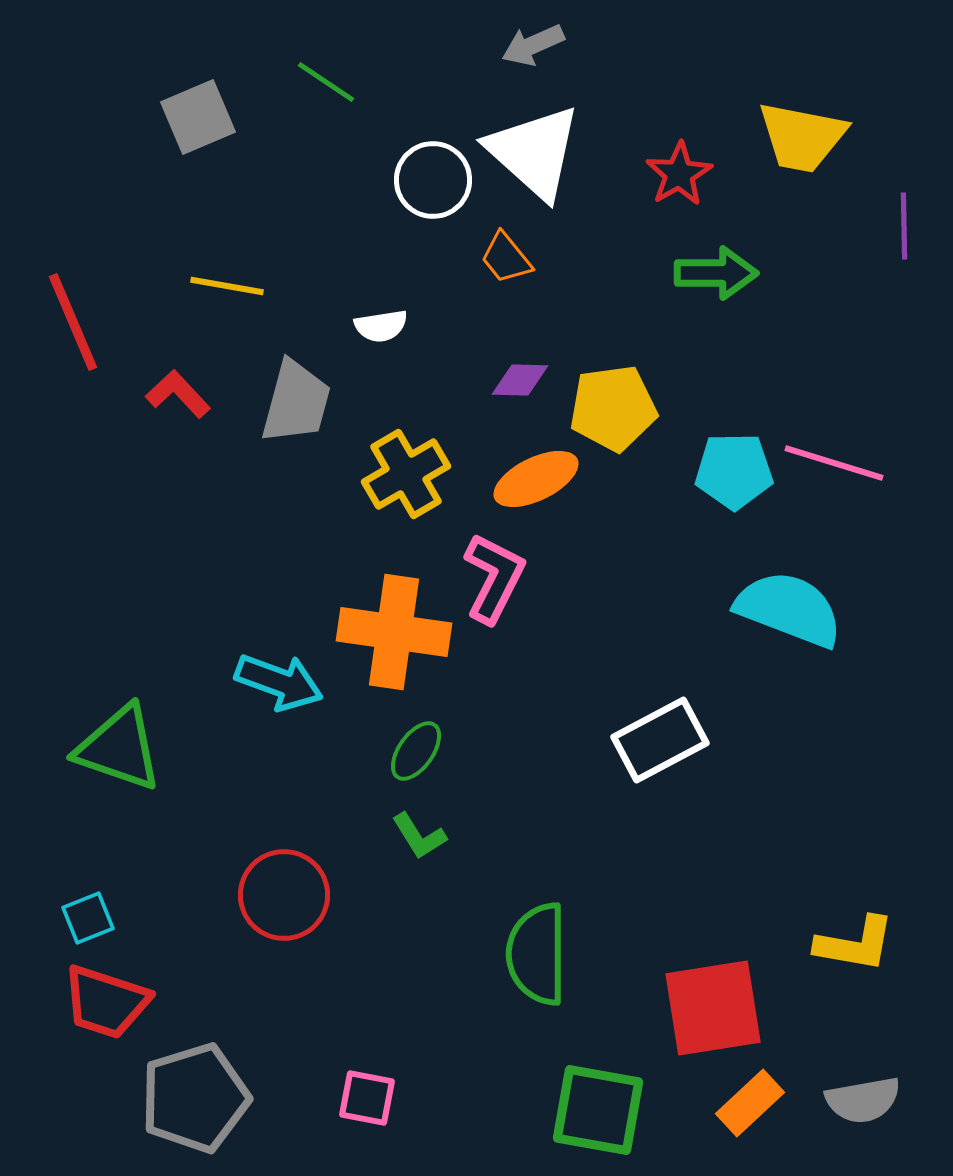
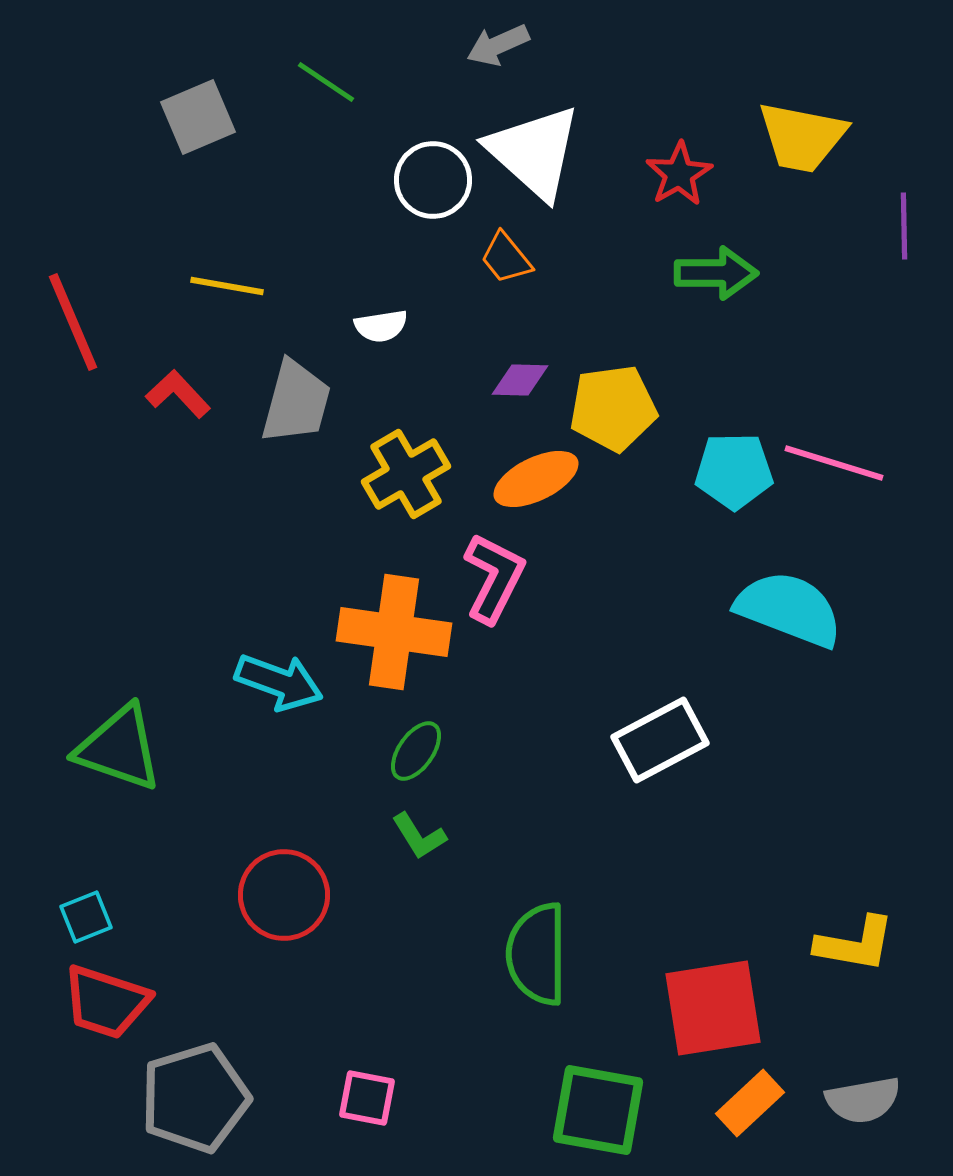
gray arrow: moved 35 px left
cyan square: moved 2 px left, 1 px up
